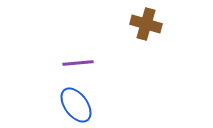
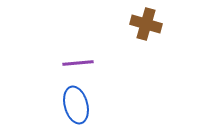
blue ellipse: rotated 21 degrees clockwise
